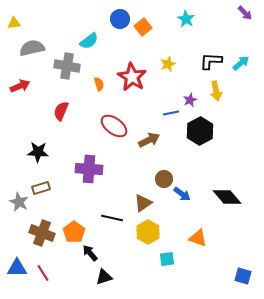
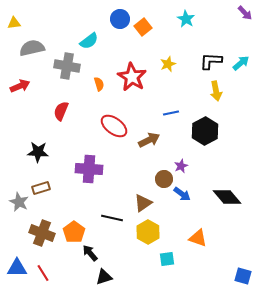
purple star: moved 9 px left, 66 px down
black hexagon: moved 5 px right
